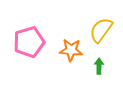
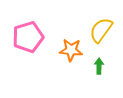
pink pentagon: moved 1 px left, 5 px up
